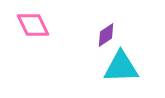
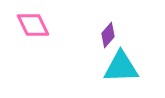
purple diamond: moved 2 px right; rotated 15 degrees counterclockwise
